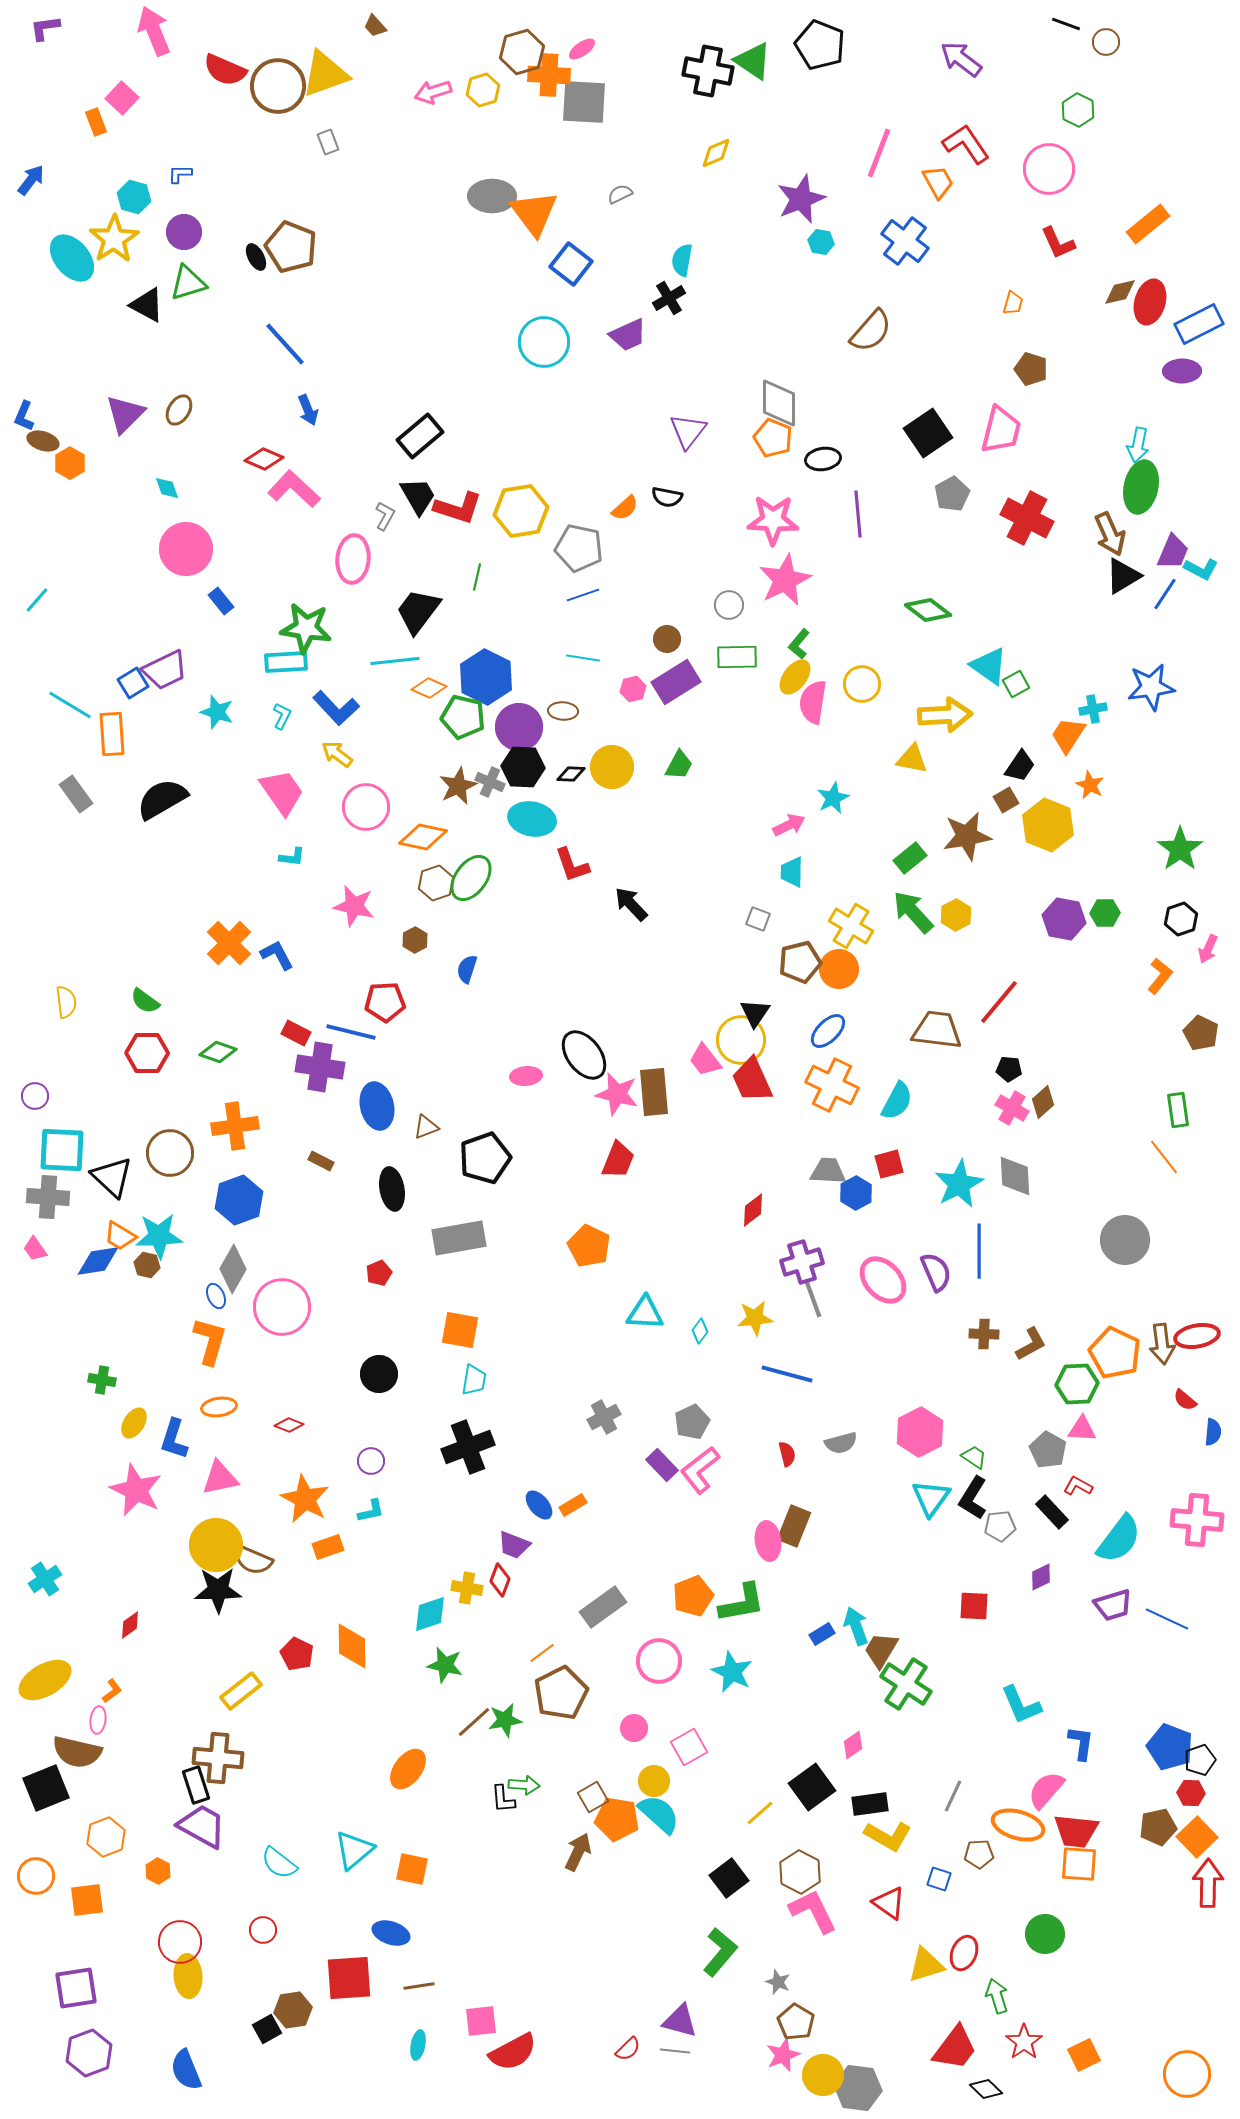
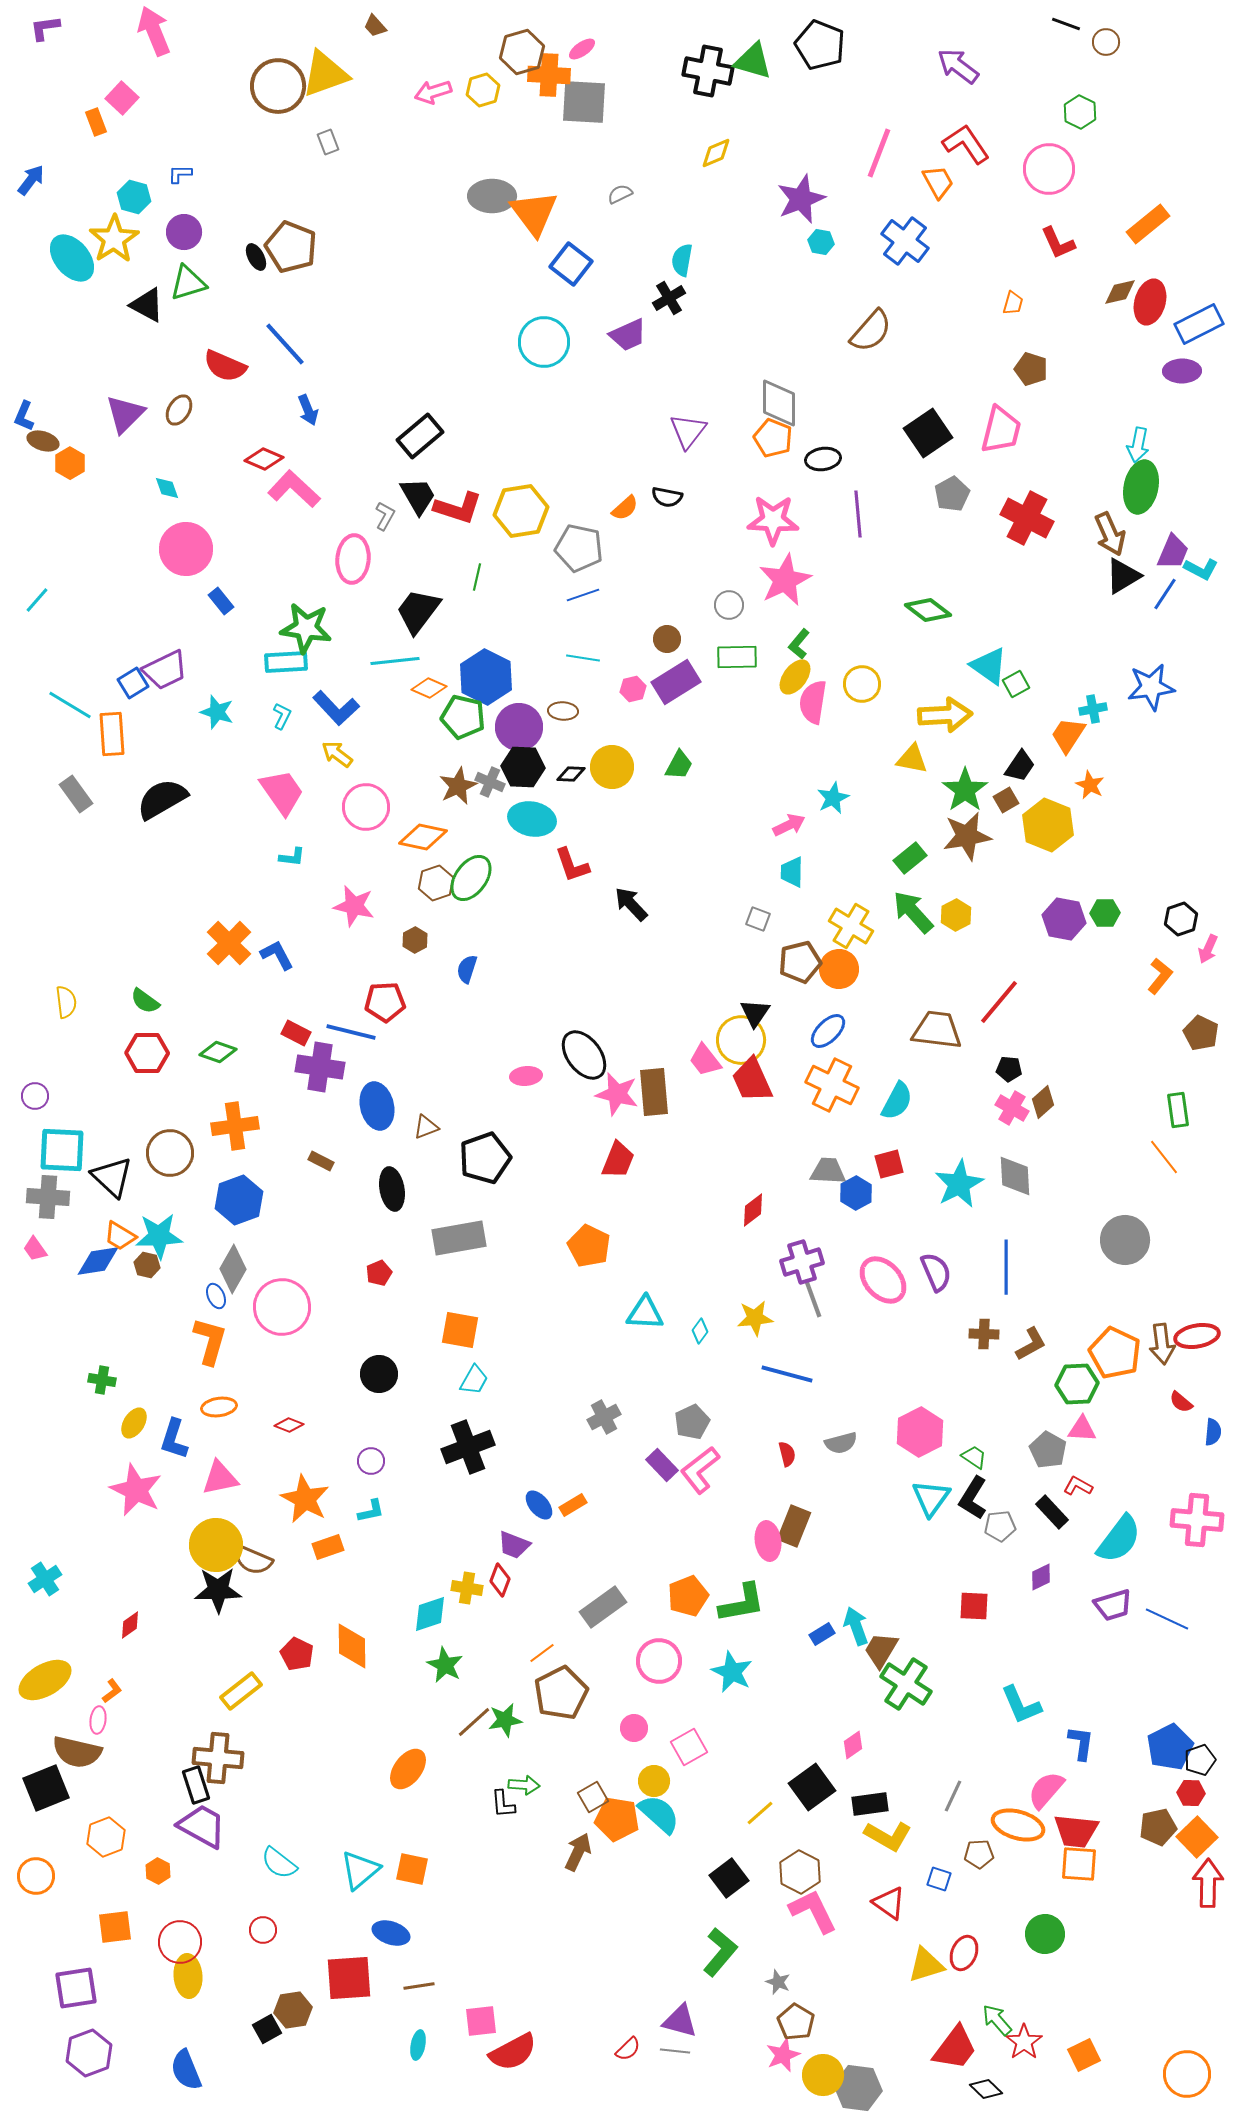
purple arrow at (961, 59): moved 3 px left, 7 px down
green triangle at (753, 61): rotated 18 degrees counterclockwise
red semicircle at (225, 70): moved 296 px down
green hexagon at (1078, 110): moved 2 px right, 2 px down
green star at (1180, 849): moved 215 px left, 59 px up
blue line at (979, 1251): moved 27 px right, 16 px down
cyan trapezoid at (474, 1380): rotated 20 degrees clockwise
red semicircle at (1185, 1400): moved 4 px left, 2 px down
orange pentagon at (693, 1596): moved 5 px left
green star at (445, 1665): rotated 15 degrees clockwise
blue pentagon at (1170, 1747): rotated 24 degrees clockwise
black L-shape at (503, 1799): moved 5 px down
cyan triangle at (354, 1850): moved 6 px right, 20 px down
orange square at (87, 1900): moved 28 px right, 27 px down
green arrow at (997, 1996): moved 24 px down; rotated 24 degrees counterclockwise
